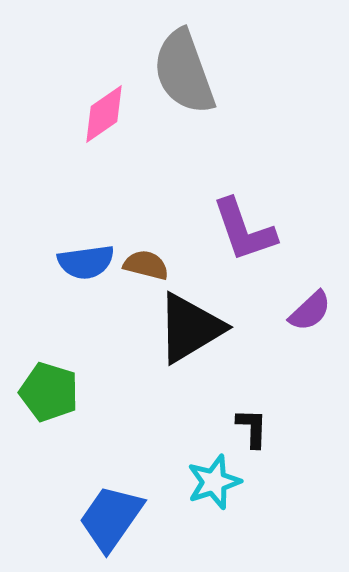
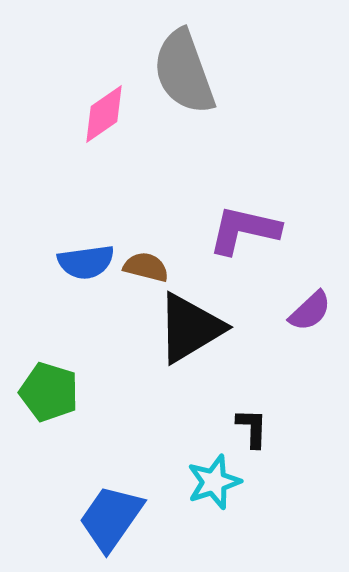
purple L-shape: rotated 122 degrees clockwise
brown semicircle: moved 2 px down
